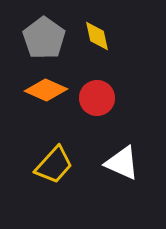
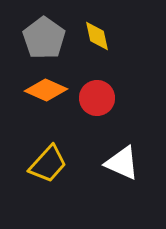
yellow trapezoid: moved 6 px left, 1 px up
